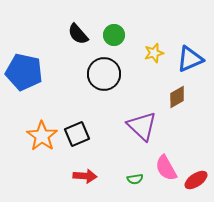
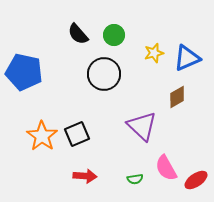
blue triangle: moved 3 px left, 1 px up
